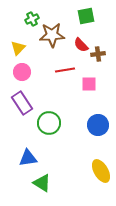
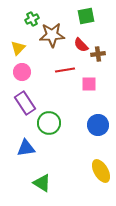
purple rectangle: moved 3 px right
blue triangle: moved 2 px left, 10 px up
